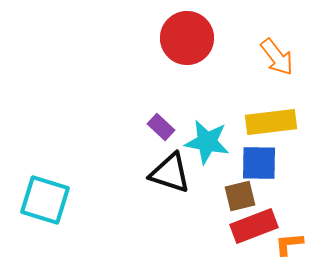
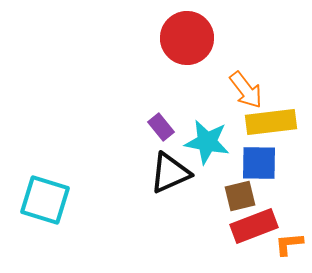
orange arrow: moved 31 px left, 33 px down
purple rectangle: rotated 8 degrees clockwise
black triangle: rotated 42 degrees counterclockwise
